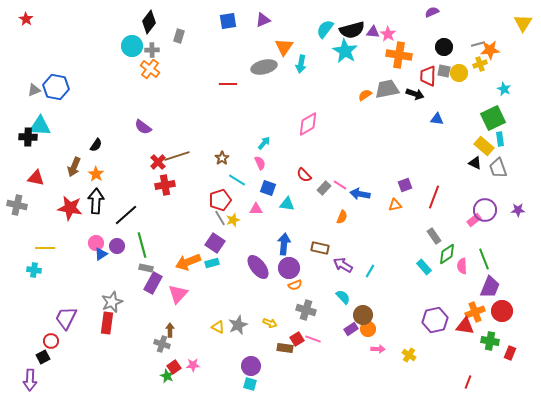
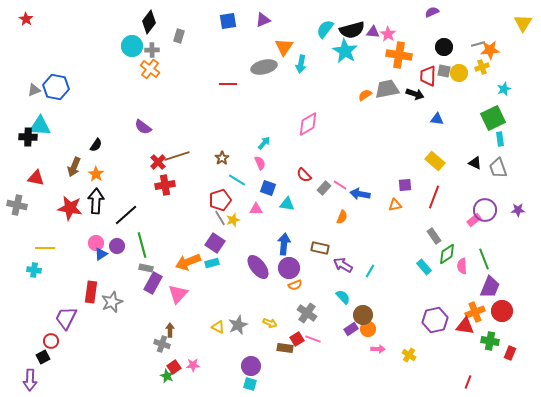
yellow cross at (480, 64): moved 2 px right, 3 px down
cyan star at (504, 89): rotated 24 degrees clockwise
yellow rectangle at (484, 146): moved 49 px left, 15 px down
purple square at (405, 185): rotated 16 degrees clockwise
gray cross at (306, 310): moved 1 px right, 3 px down; rotated 18 degrees clockwise
red rectangle at (107, 323): moved 16 px left, 31 px up
